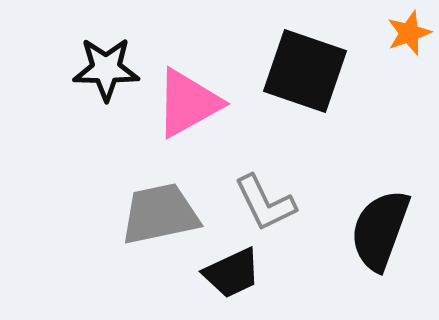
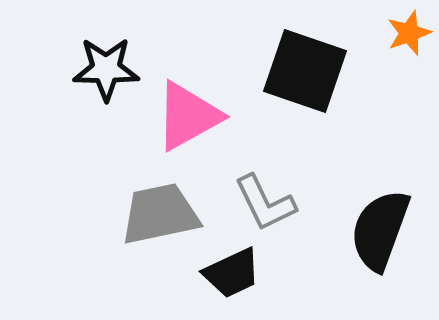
pink triangle: moved 13 px down
